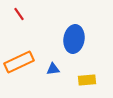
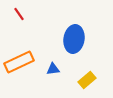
yellow rectangle: rotated 36 degrees counterclockwise
